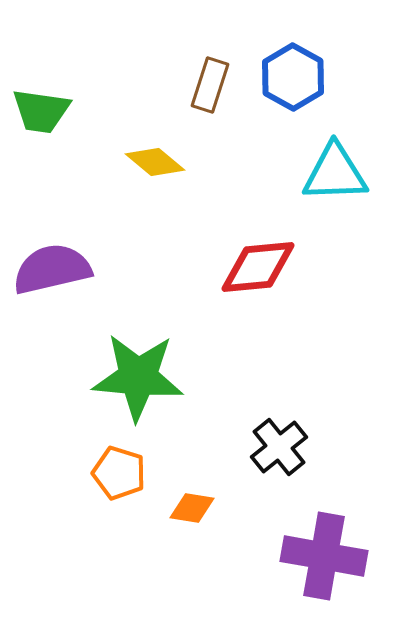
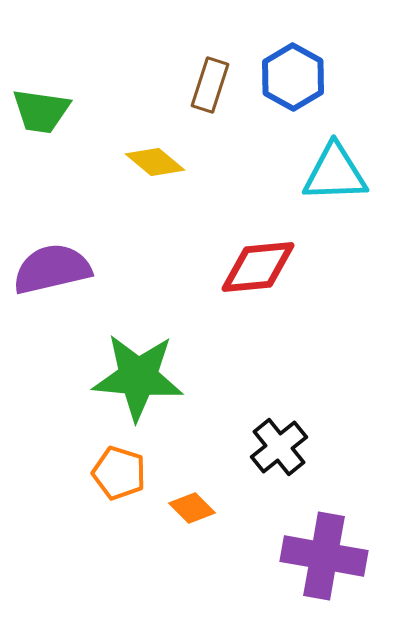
orange diamond: rotated 36 degrees clockwise
